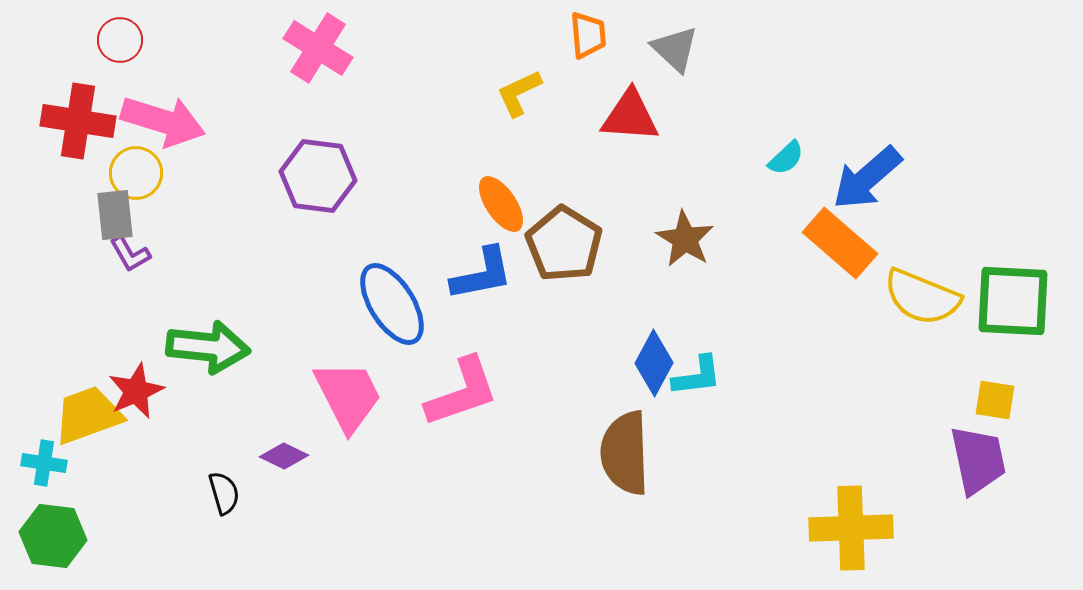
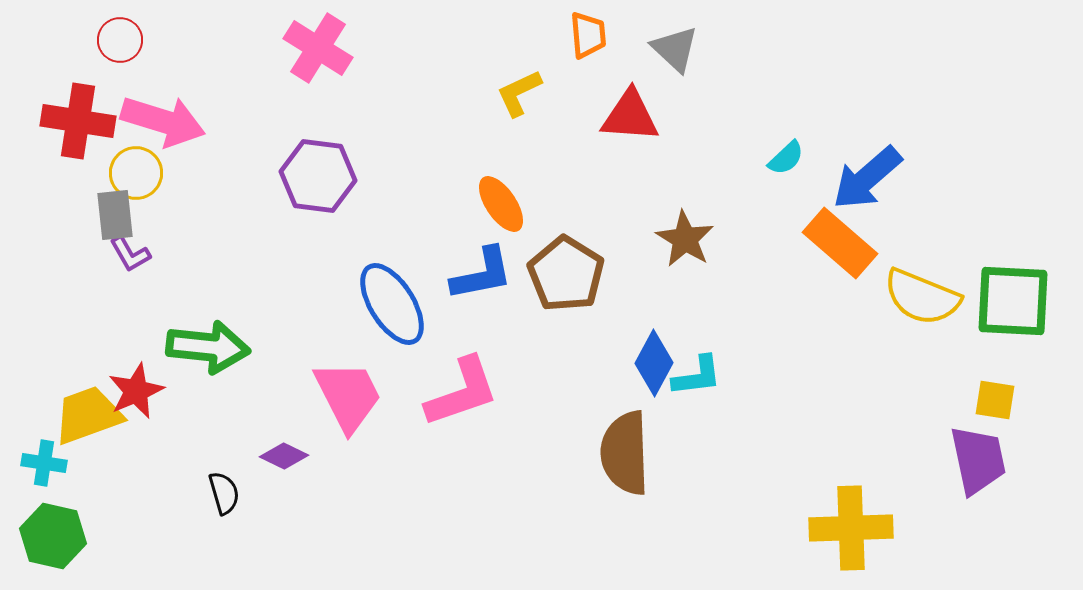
brown pentagon: moved 2 px right, 30 px down
green hexagon: rotated 6 degrees clockwise
